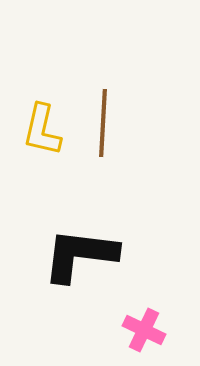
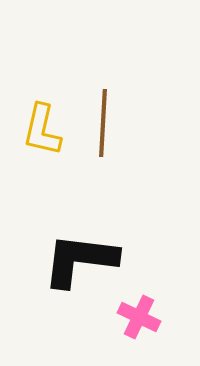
black L-shape: moved 5 px down
pink cross: moved 5 px left, 13 px up
